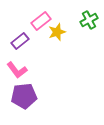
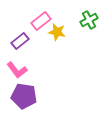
yellow star: rotated 30 degrees clockwise
purple pentagon: rotated 15 degrees clockwise
